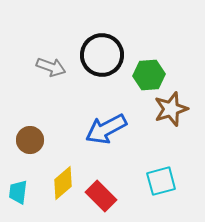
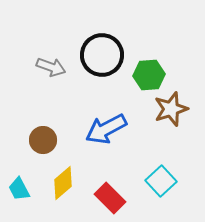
brown circle: moved 13 px right
cyan square: rotated 28 degrees counterclockwise
cyan trapezoid: moved 1 px right, 3 px up; rotated 35 degrees counterclockwise
red rectangle: moved 9 px right, 2 px down
